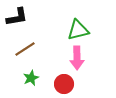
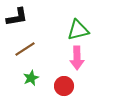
red circle: moved 2 px down
